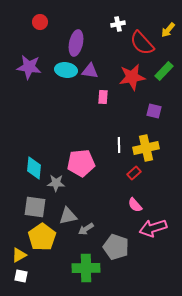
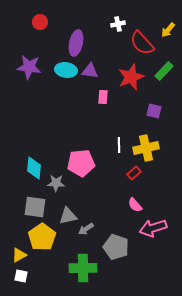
red star: moved 1 px left; rotated 12 degrees counterclockwise
green cross: moved 3 px left
